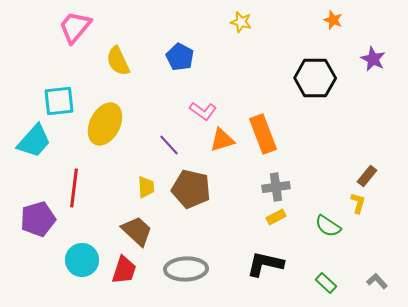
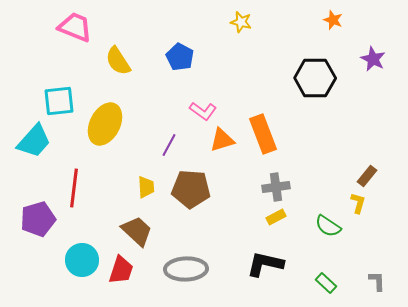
pink trapezoid: rotated 72 degrees clockwise
yellow semicircle: rotated 8 degrees counterclockwise
purple line: rotated 70 degrees clockwise
brown pentagon: rotated 9 degrees counterclockwise
red trapezoid: moved 3 px left
gray L-shape: rotated 40 degrees clockwise
